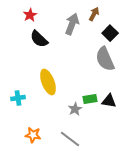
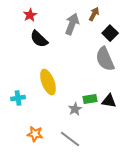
orange star: moved 2 px right, 1 px up
